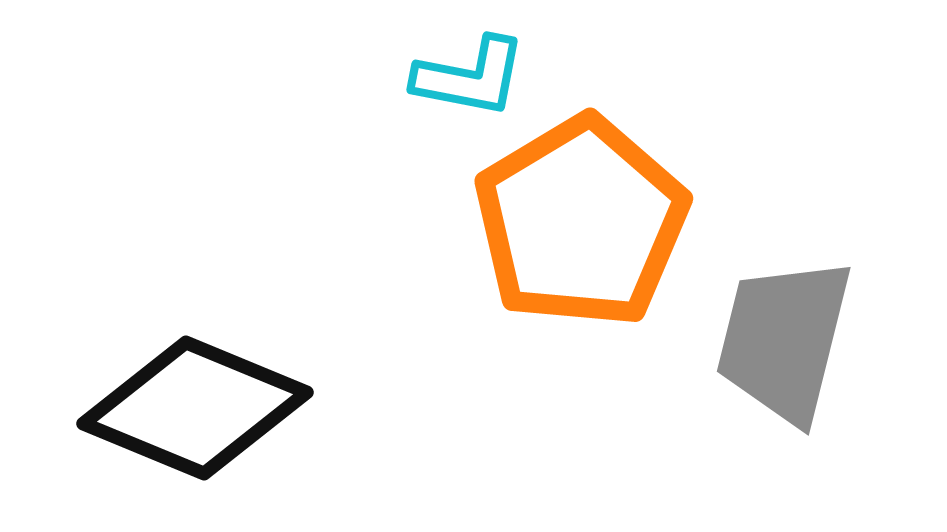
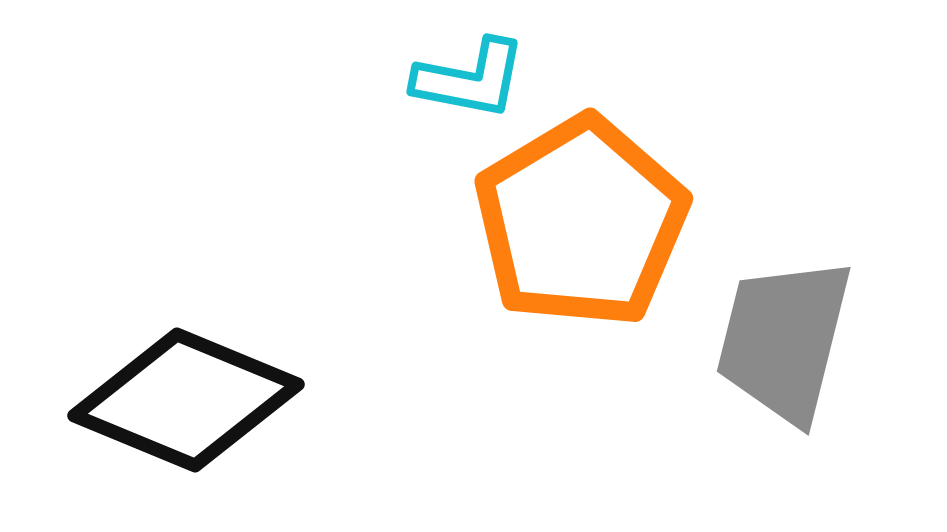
cyan L-shape: moved 2 px down
black diamond: moved 9 px left, 8 px up
